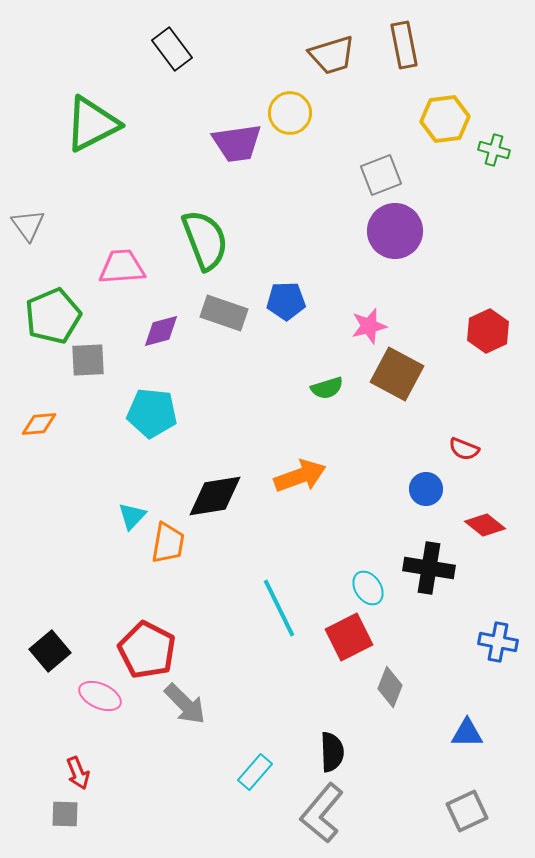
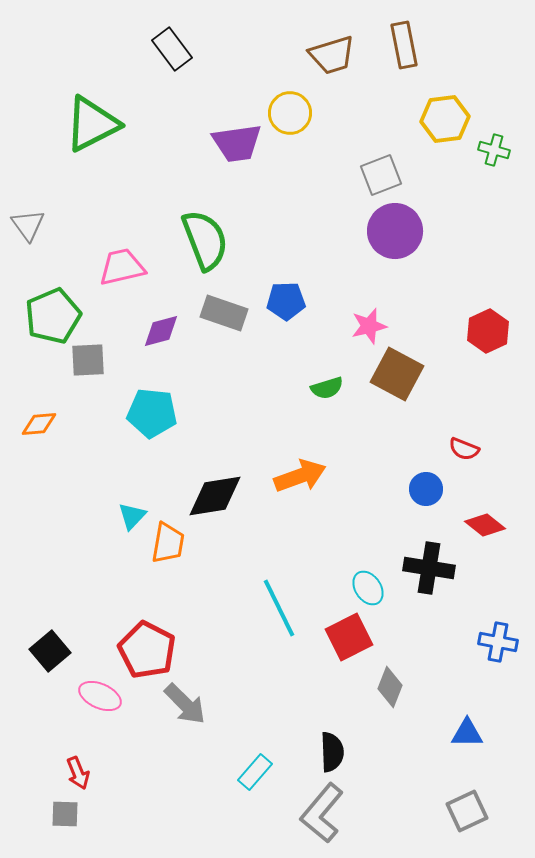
pink trapezoid at (122, 267): rotated 9 degrees counterclockwise
